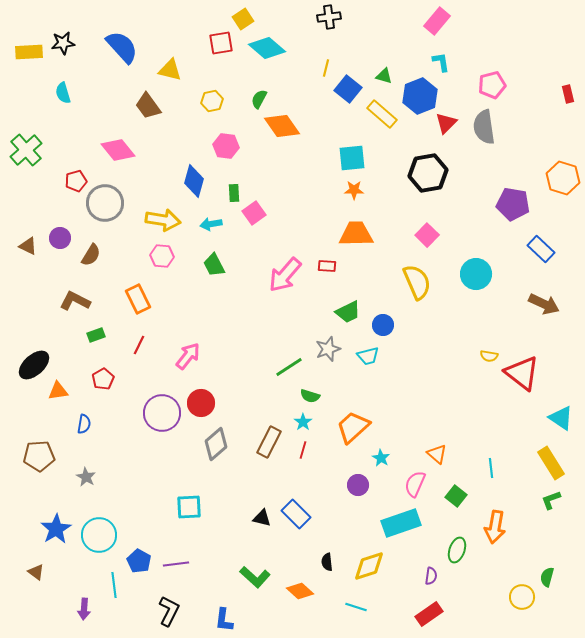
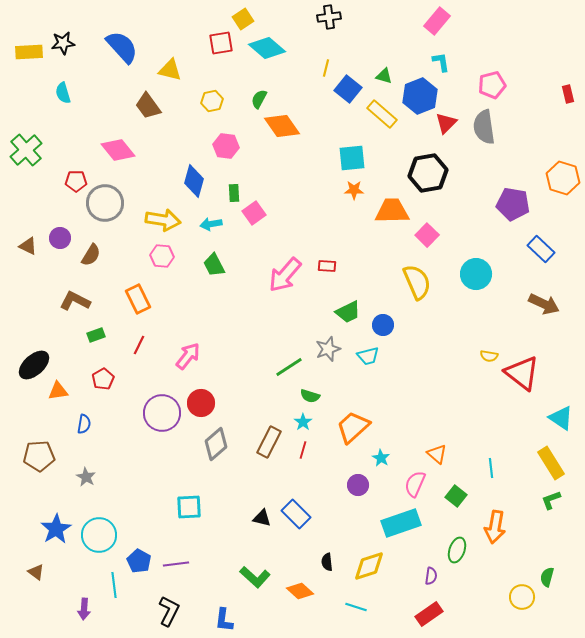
red pentagon at (76, 181): rotated 15 degrees clockwise
orange trapezoid at (356, 234): moved 36 px right, 23 px up
